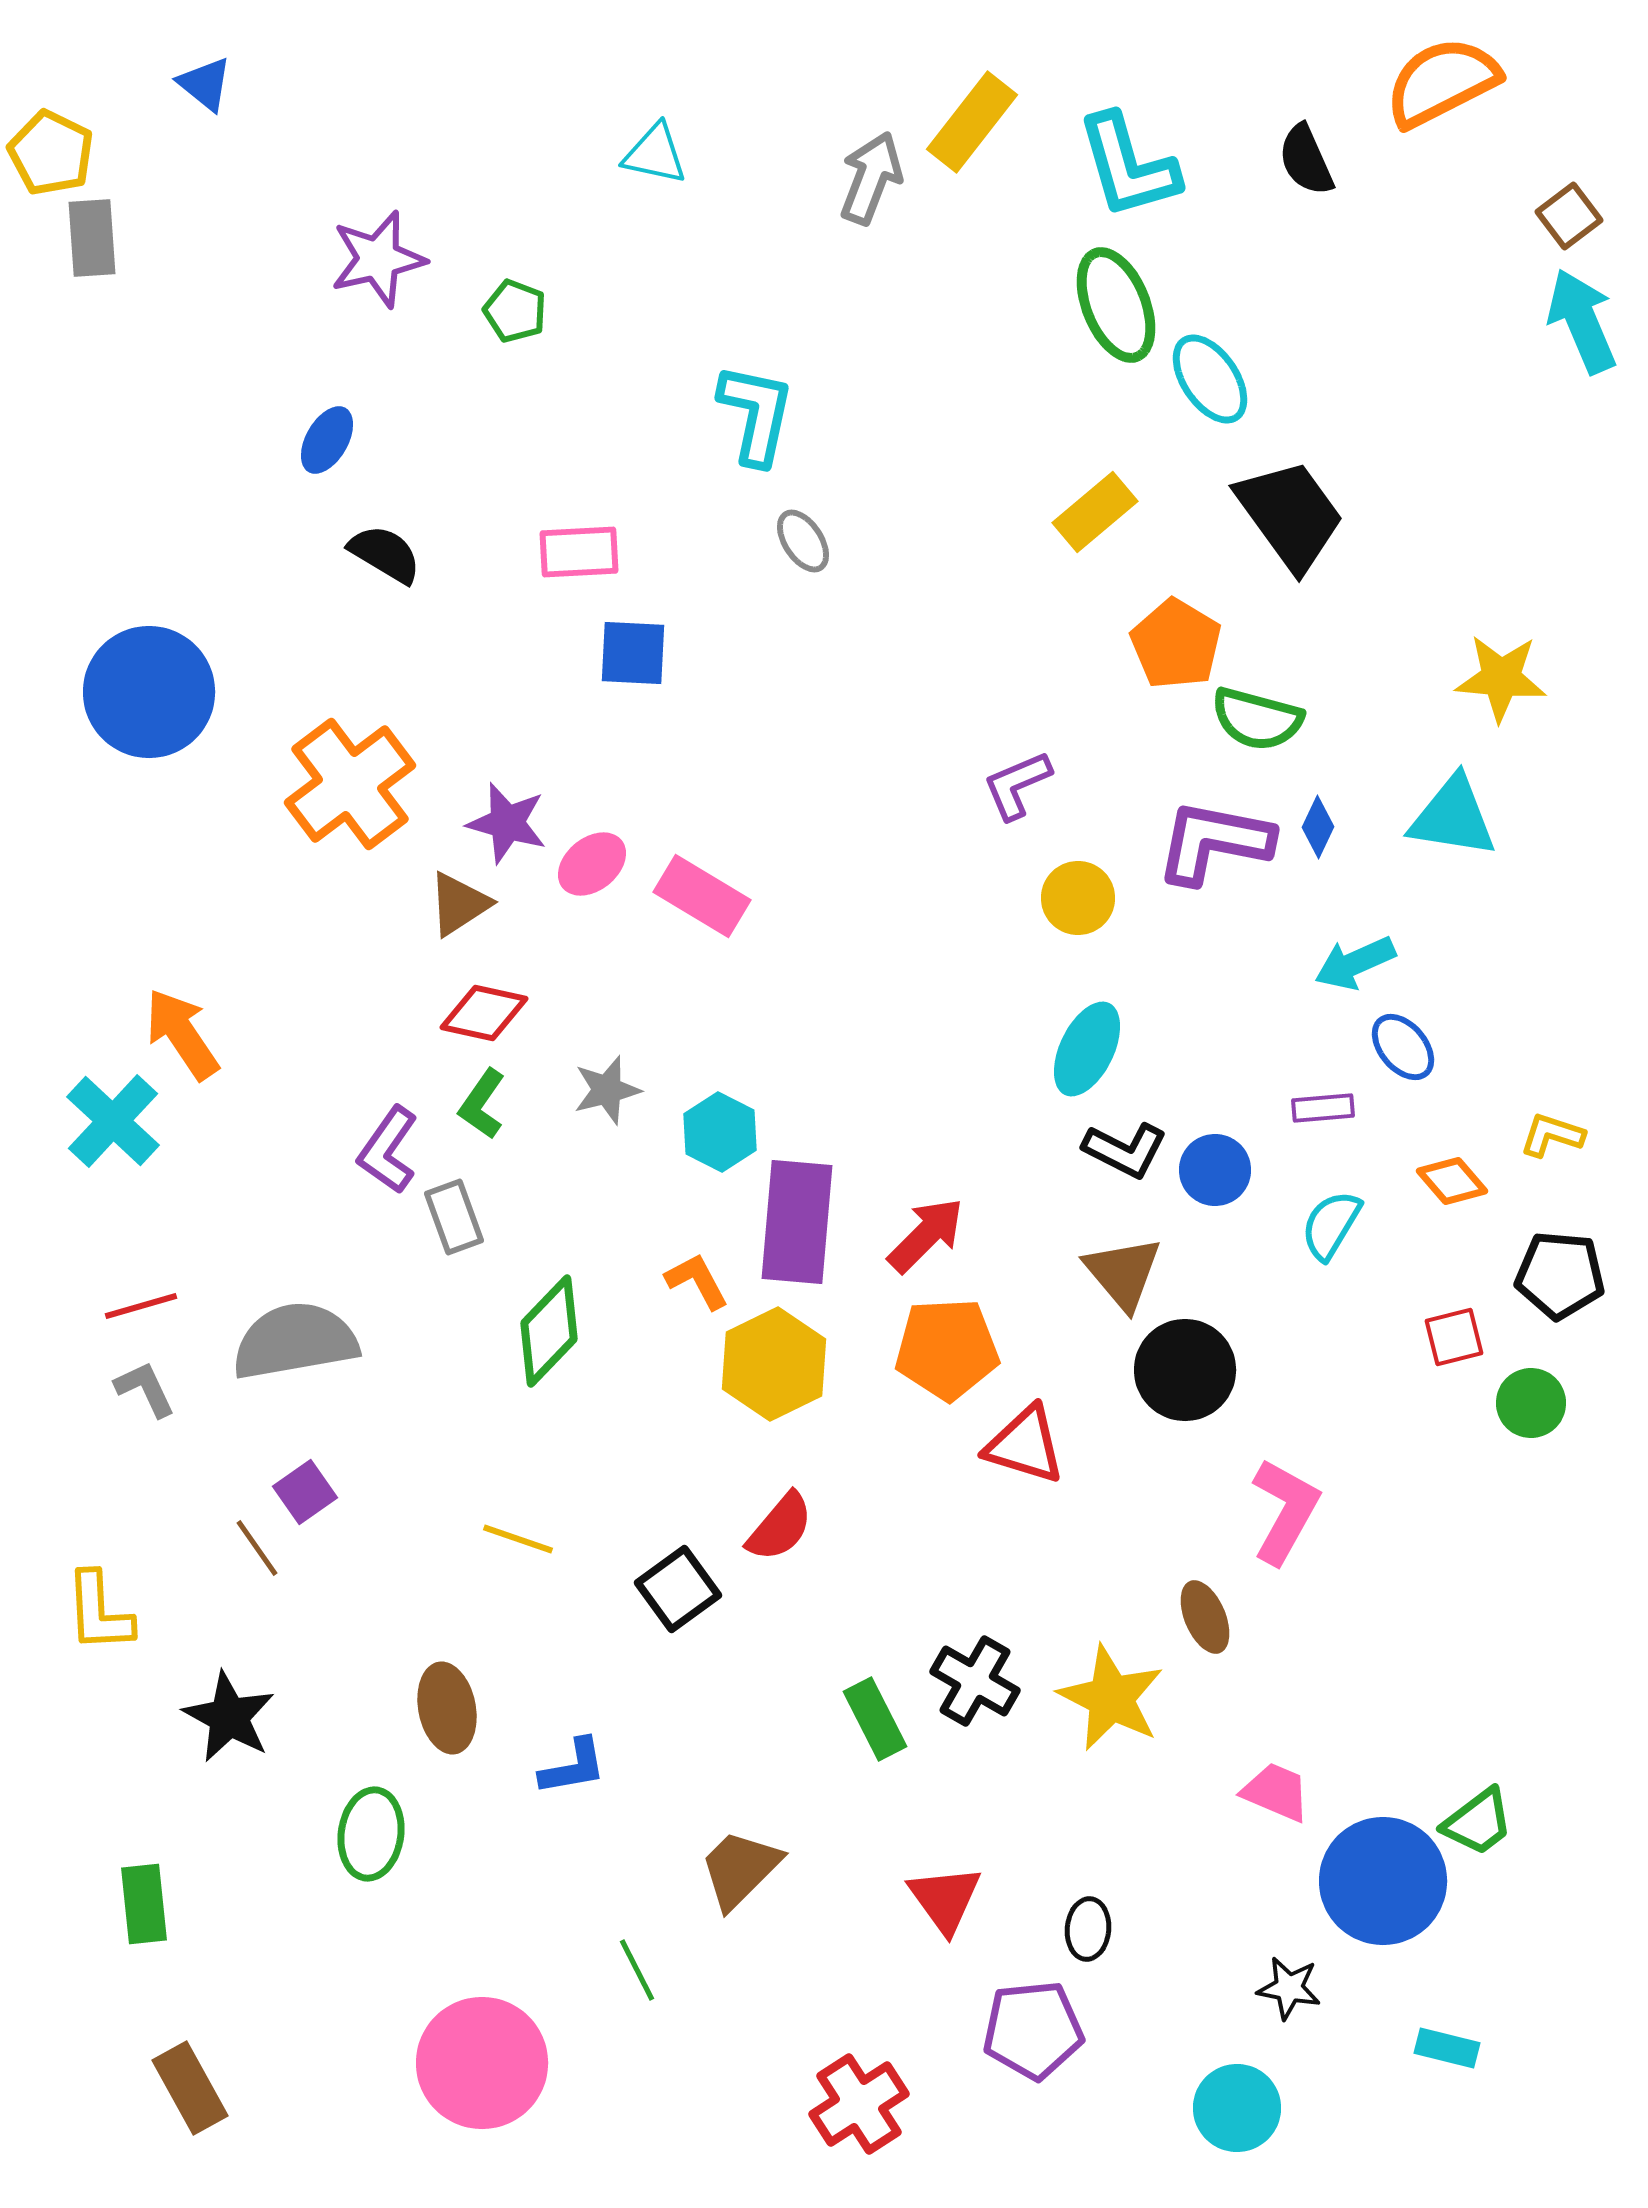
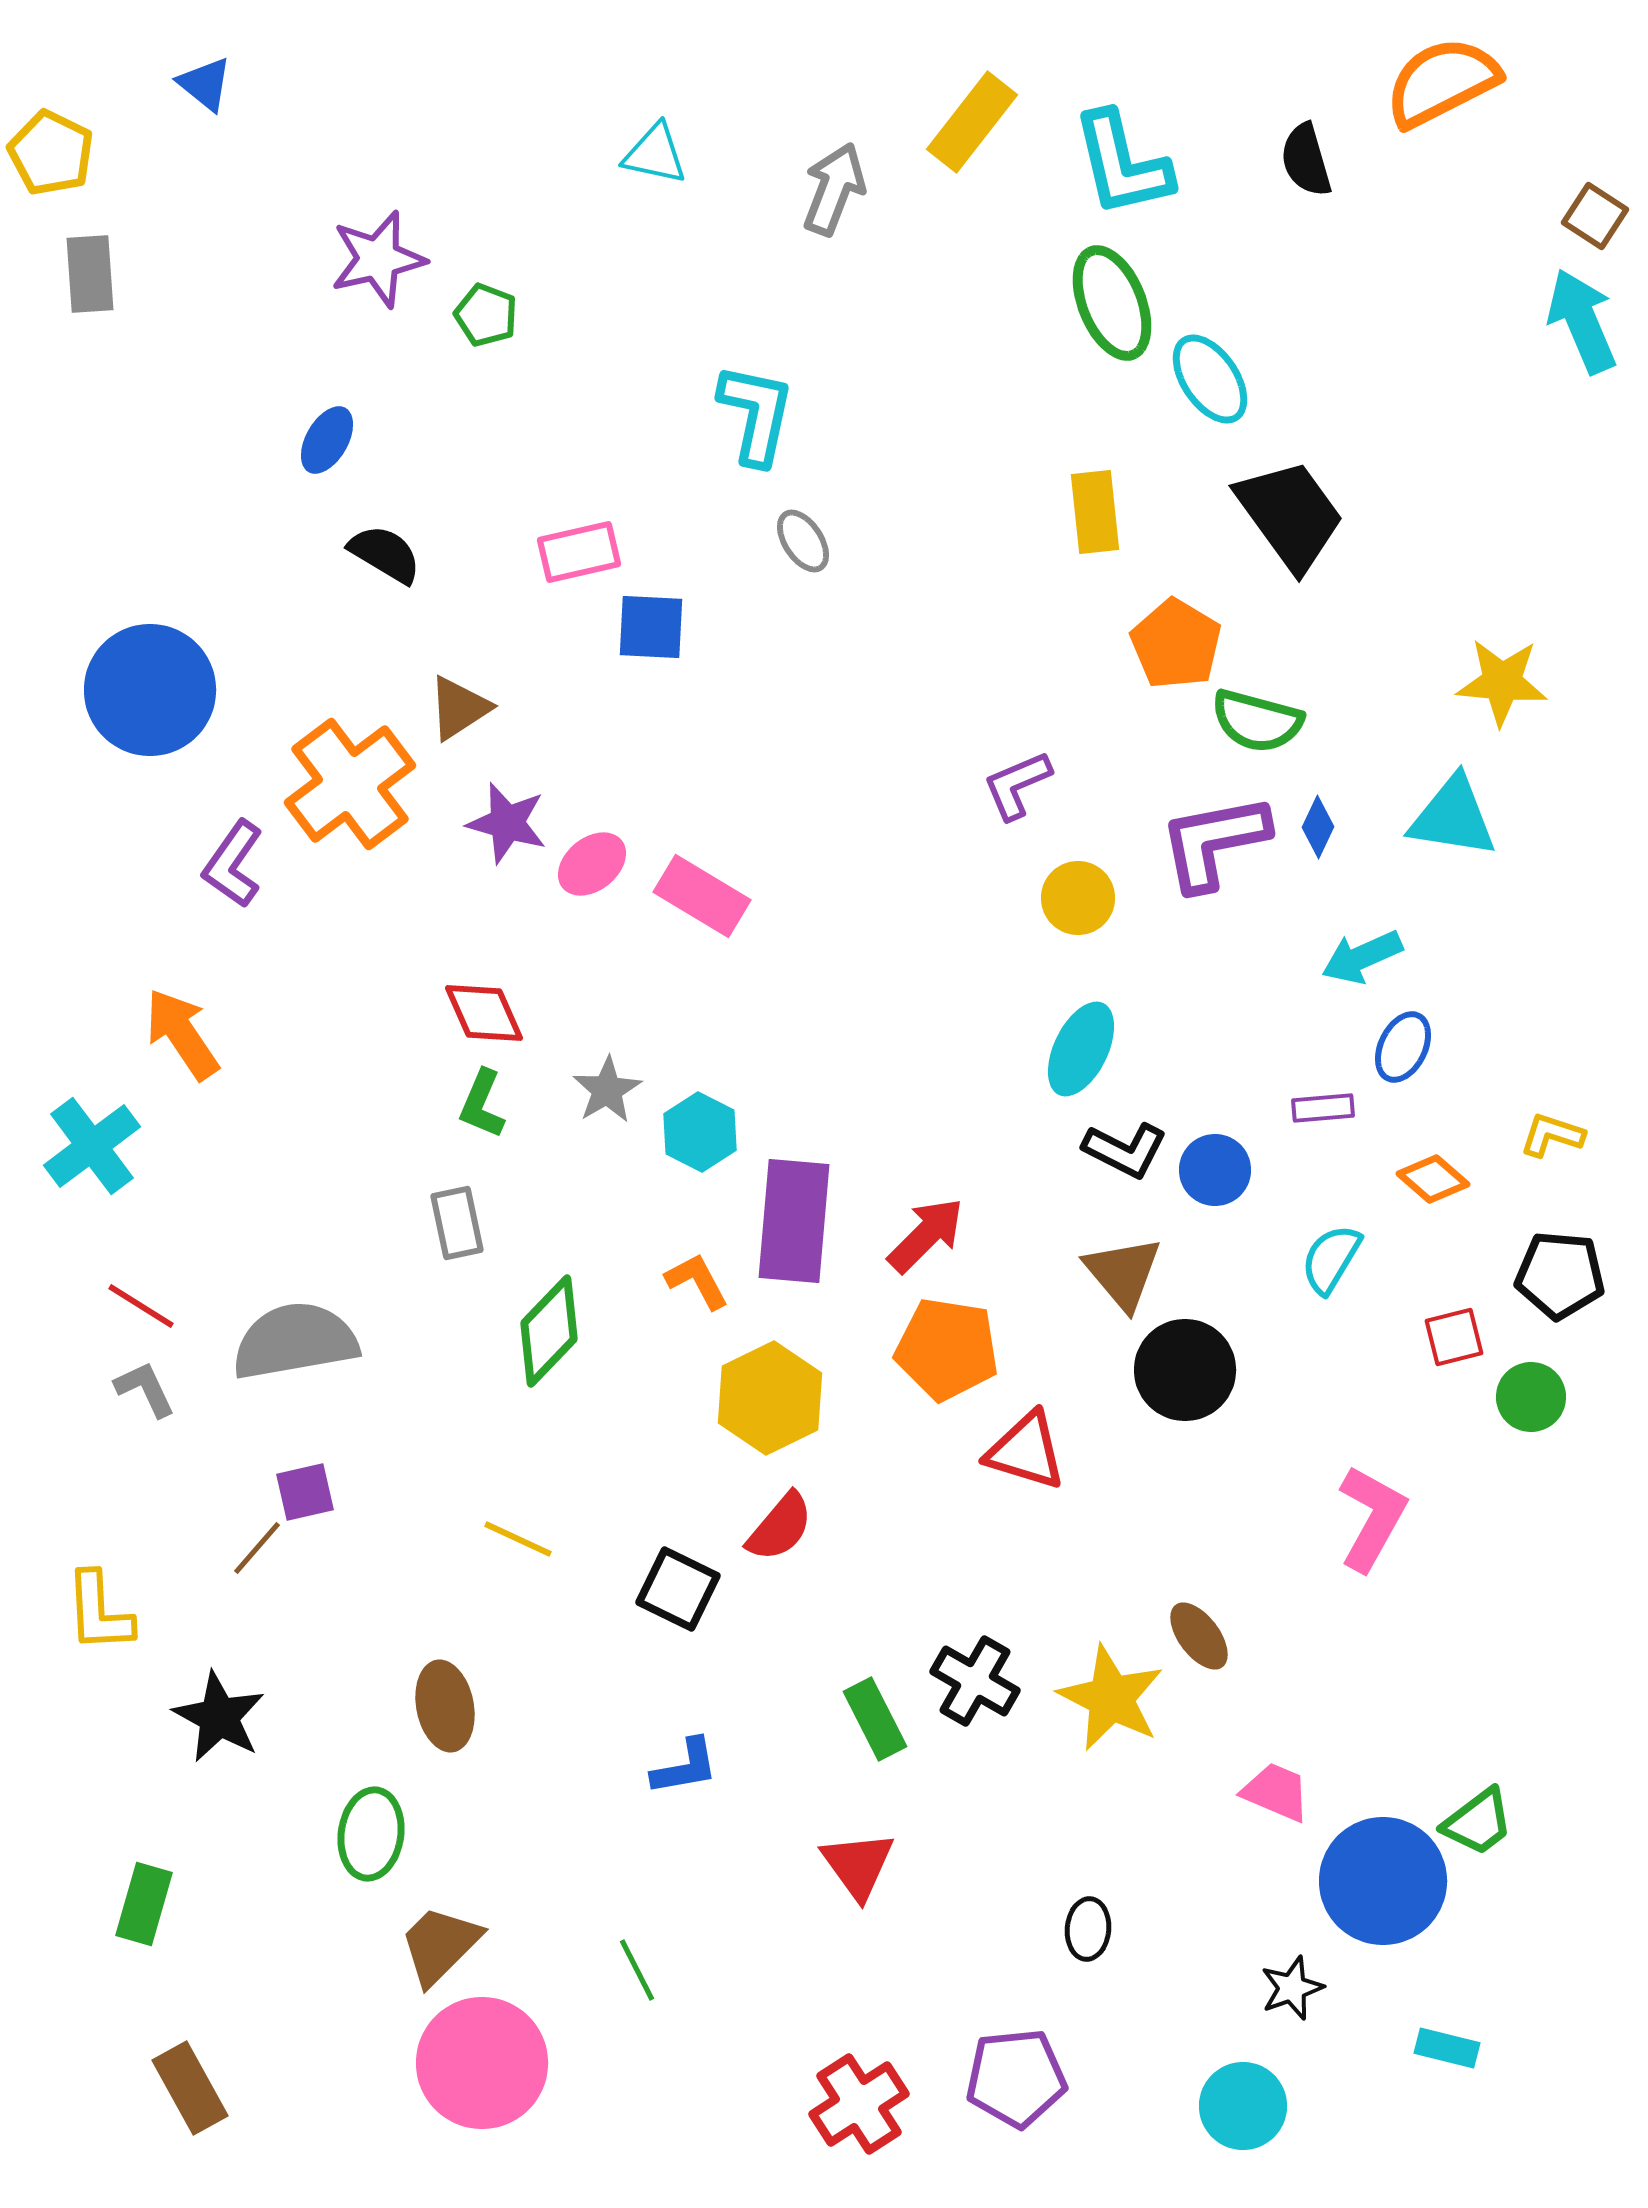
black semicircle at (1306, 160): rotated 8 degrees clockwise
cyan L-shape at (1128, 166): moved 6 px left, 2 px up; rotated 3 degrees clockwise
gray arrow at (871, 178): moved 37 px left, 11 px down
brown square at (1569, 216): moved 26 px right; rotated 20 degrees counterclockwise
gray rectangle at (92, 238): moved 2 px left, 36 px down
green ellipse at (1116, 305): moved 4 px left, 2 px up
green pentagon at (515, 311): moved 29 px left, 4 px down
yellow rectangle at (1095, 512): rotated 56 degrees counterclockwise
pink rectangle at (579, 552): rotated 10 degrees counterclockwise
blue square at (633, 653): moved 18 px right, 26 px up
yellow star at (1501, 678): moved 1 px right, 4 px down
blue circle at (149, 692): moved 1 px right, 2 px up
green semicircle at (1257, 719): moved 2 px down
purple L-shape at (1214, 842): rotated 22 degrees counterclockwise
brown triangle at (459, 904): moved 196 px up
cyan arrow at (1355, 963): moved 7 px right, 6 px up
red diamond at (484, 1013): rotated 54 degrees clockwise
blue ellipse at (1403, 1047): rotated 66 degrees clockwise
cyan ellipse at (1087, 1049): moved 6 px left
gray star at (607, 1090): rotated 16 degrees counterclockwise
green L-shape at (482, 1104): rotated 12 degrees counterclockwise
cyan cross at (113, 1121): moved 21 px left, 25 px down; rotated 10 degrees clockwise
cyan hexagon at (720, 1132): moved 20 px left
purple L-shape at (388, 1150): moved 155 px left, 286 px up
orange diamond at (1452, 1181): moved 19 px left, 2 px up; rotated 8 degrees counterclockwise
gray rectangle at (454, 1217): moved 3 px right, 6 px down; rotated 8 degrees clockwise
purple rectangle at (797, 1222): moved 3 px left, 1 px up
cyan semicircle at (1331, 1225): moved 34 px down
red line at (141, 1306): rotated 48 degrees clockwise
orange pentagon at (947, 1349): rotated 12 degrees clockwise
yellow hexagon at (774, 1364): moved 4 px left, 34 px down
green circle at (1531, 1403): moved 6 px up
red triangle at (1025, 1445): moved 1 px right, 6 px down
purple square at (305, 1492): rotated 22 degrees clockwise
pink L-shape at (1285, 1511): moved 87 px right, 7 px down
yellow line at (518, 1539): rotated 6 degrees clockwise
brown line at (257, 1548): rotated 76 degrees clockwise
black square at (678, 1589): rotated 28 degrees counterclockwise
brown ellipse at (1205, 1617): moved 6 px left, 19 px down; rotated 14 degrees counterclockwise
brown ellipse at (447, 1708): moved 2 px left, 2 px up
black star at (229, 1717): moved 10 px left
blue L-shape at (573, 1767): moved 112 px right
brown trapezoid at (740, 1869): moved 300 px left, 76 px down
red triangle at (945, 1899): moved 87 px left, 34 px up
green rectangle at (144, 1904): rotated 22 degrees clockwise
black star at (1289, 1988): moved 3 px right; rotated 30 degrees counterclockwise
purple pentagon at (1033, 2030): moved 17 px left, 48 px down
cyan circle at (1237, 2108): moved 6 px right, 2 px up
